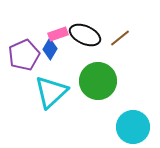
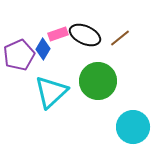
blue diamond: moved 7 px left
purple pentagon: moved 5 px left
